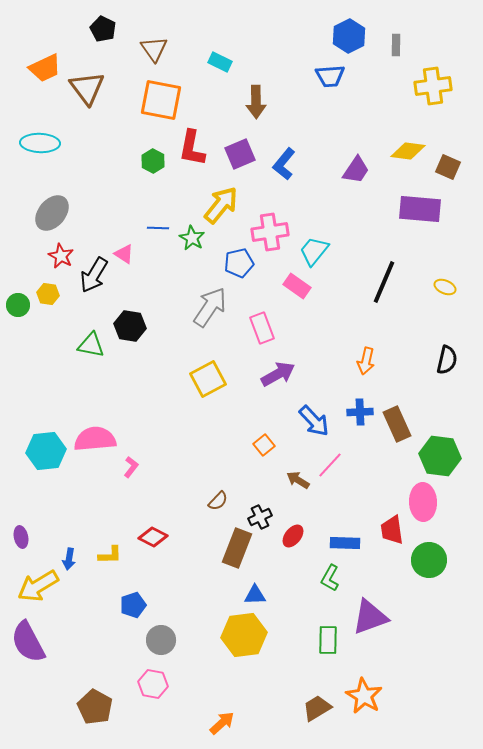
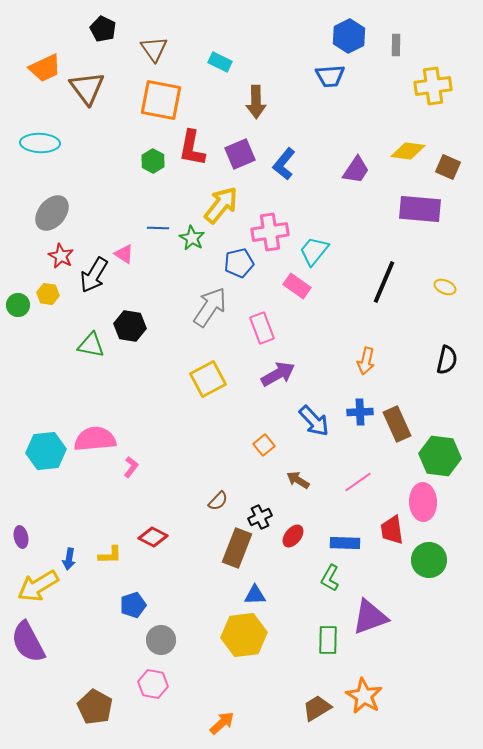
pink line at (330, 465): moved 28 px right, 17 px down; rotated 12 degrees clockwise
